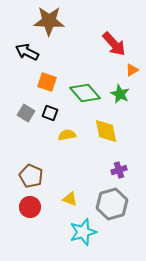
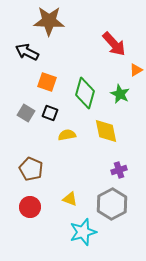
orange triangle: moved 4 px right
green diamond: rotated 56 degrees clockwise
brown pentagon: moved 7 px up
gray hexagon: rotated 12 degrees counterclockwise
